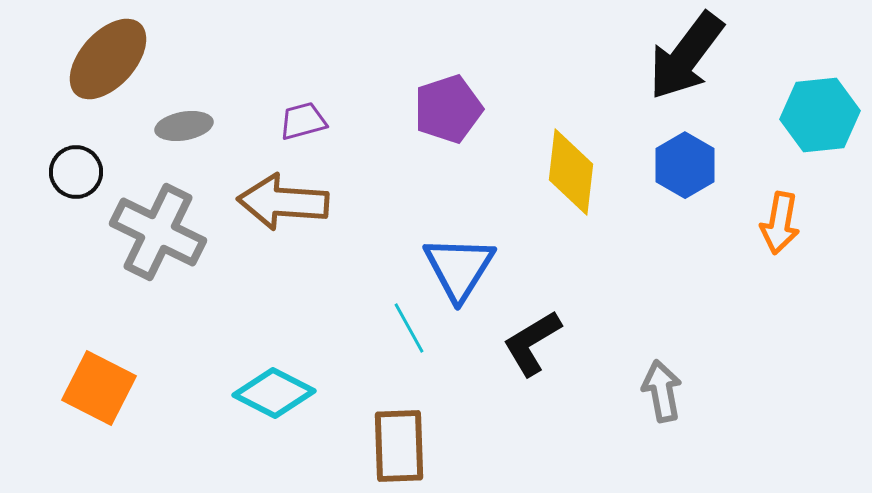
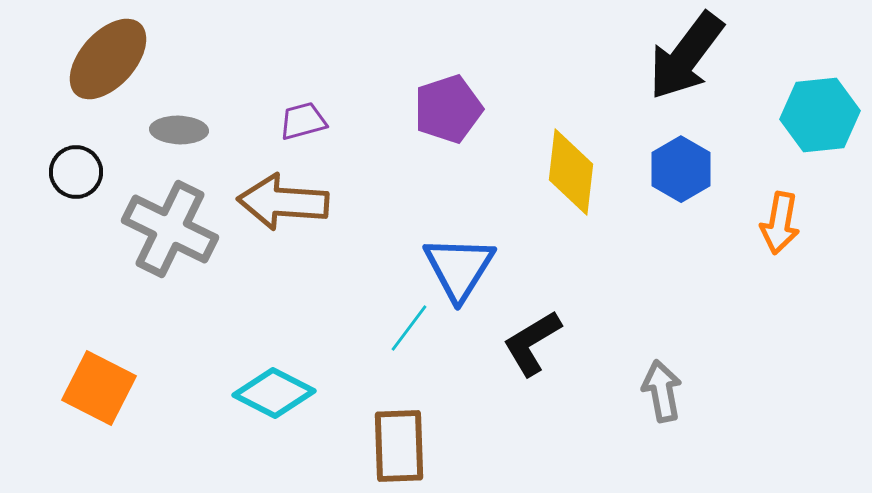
gray ellipse: moved 5 px left, 4 px down; rotated 12 degrees clockwise
blue hexagon: moved 4 px left, 4 px down
gray cross: moved 12 px right, 3 px up
cyan line: rotated 66 degrees clockwise
